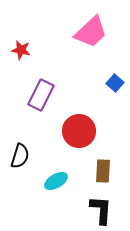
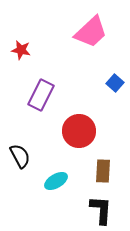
black semicircle: rotated 45 degrees counterclockwise
